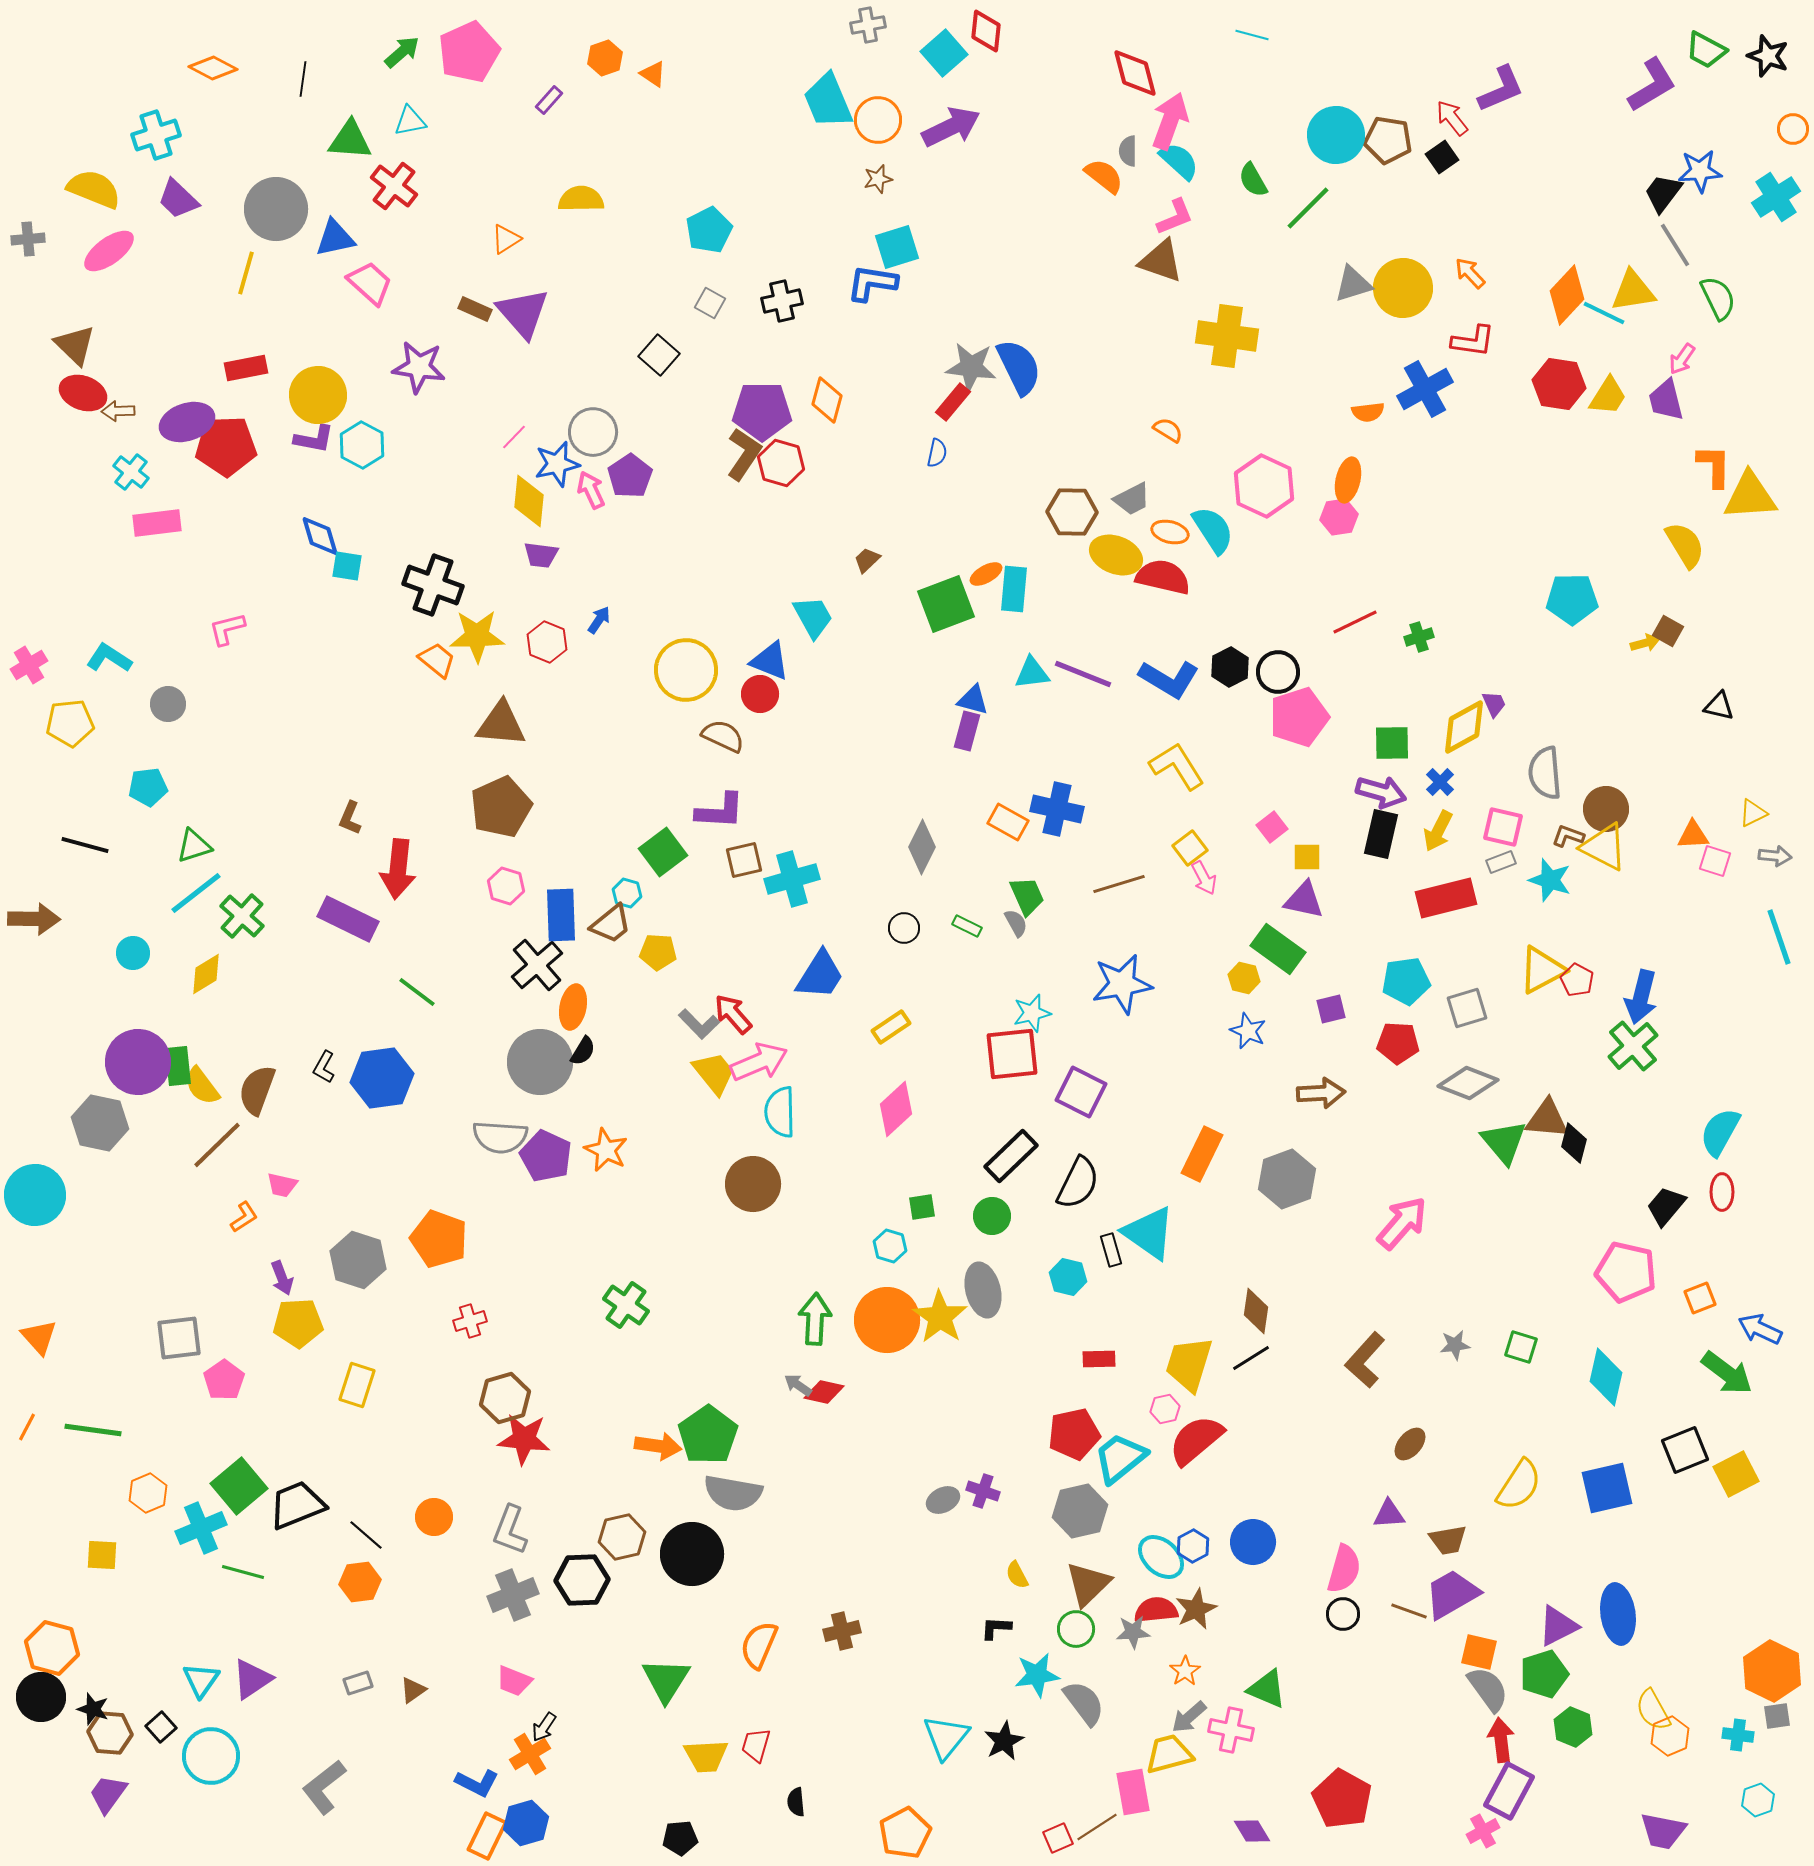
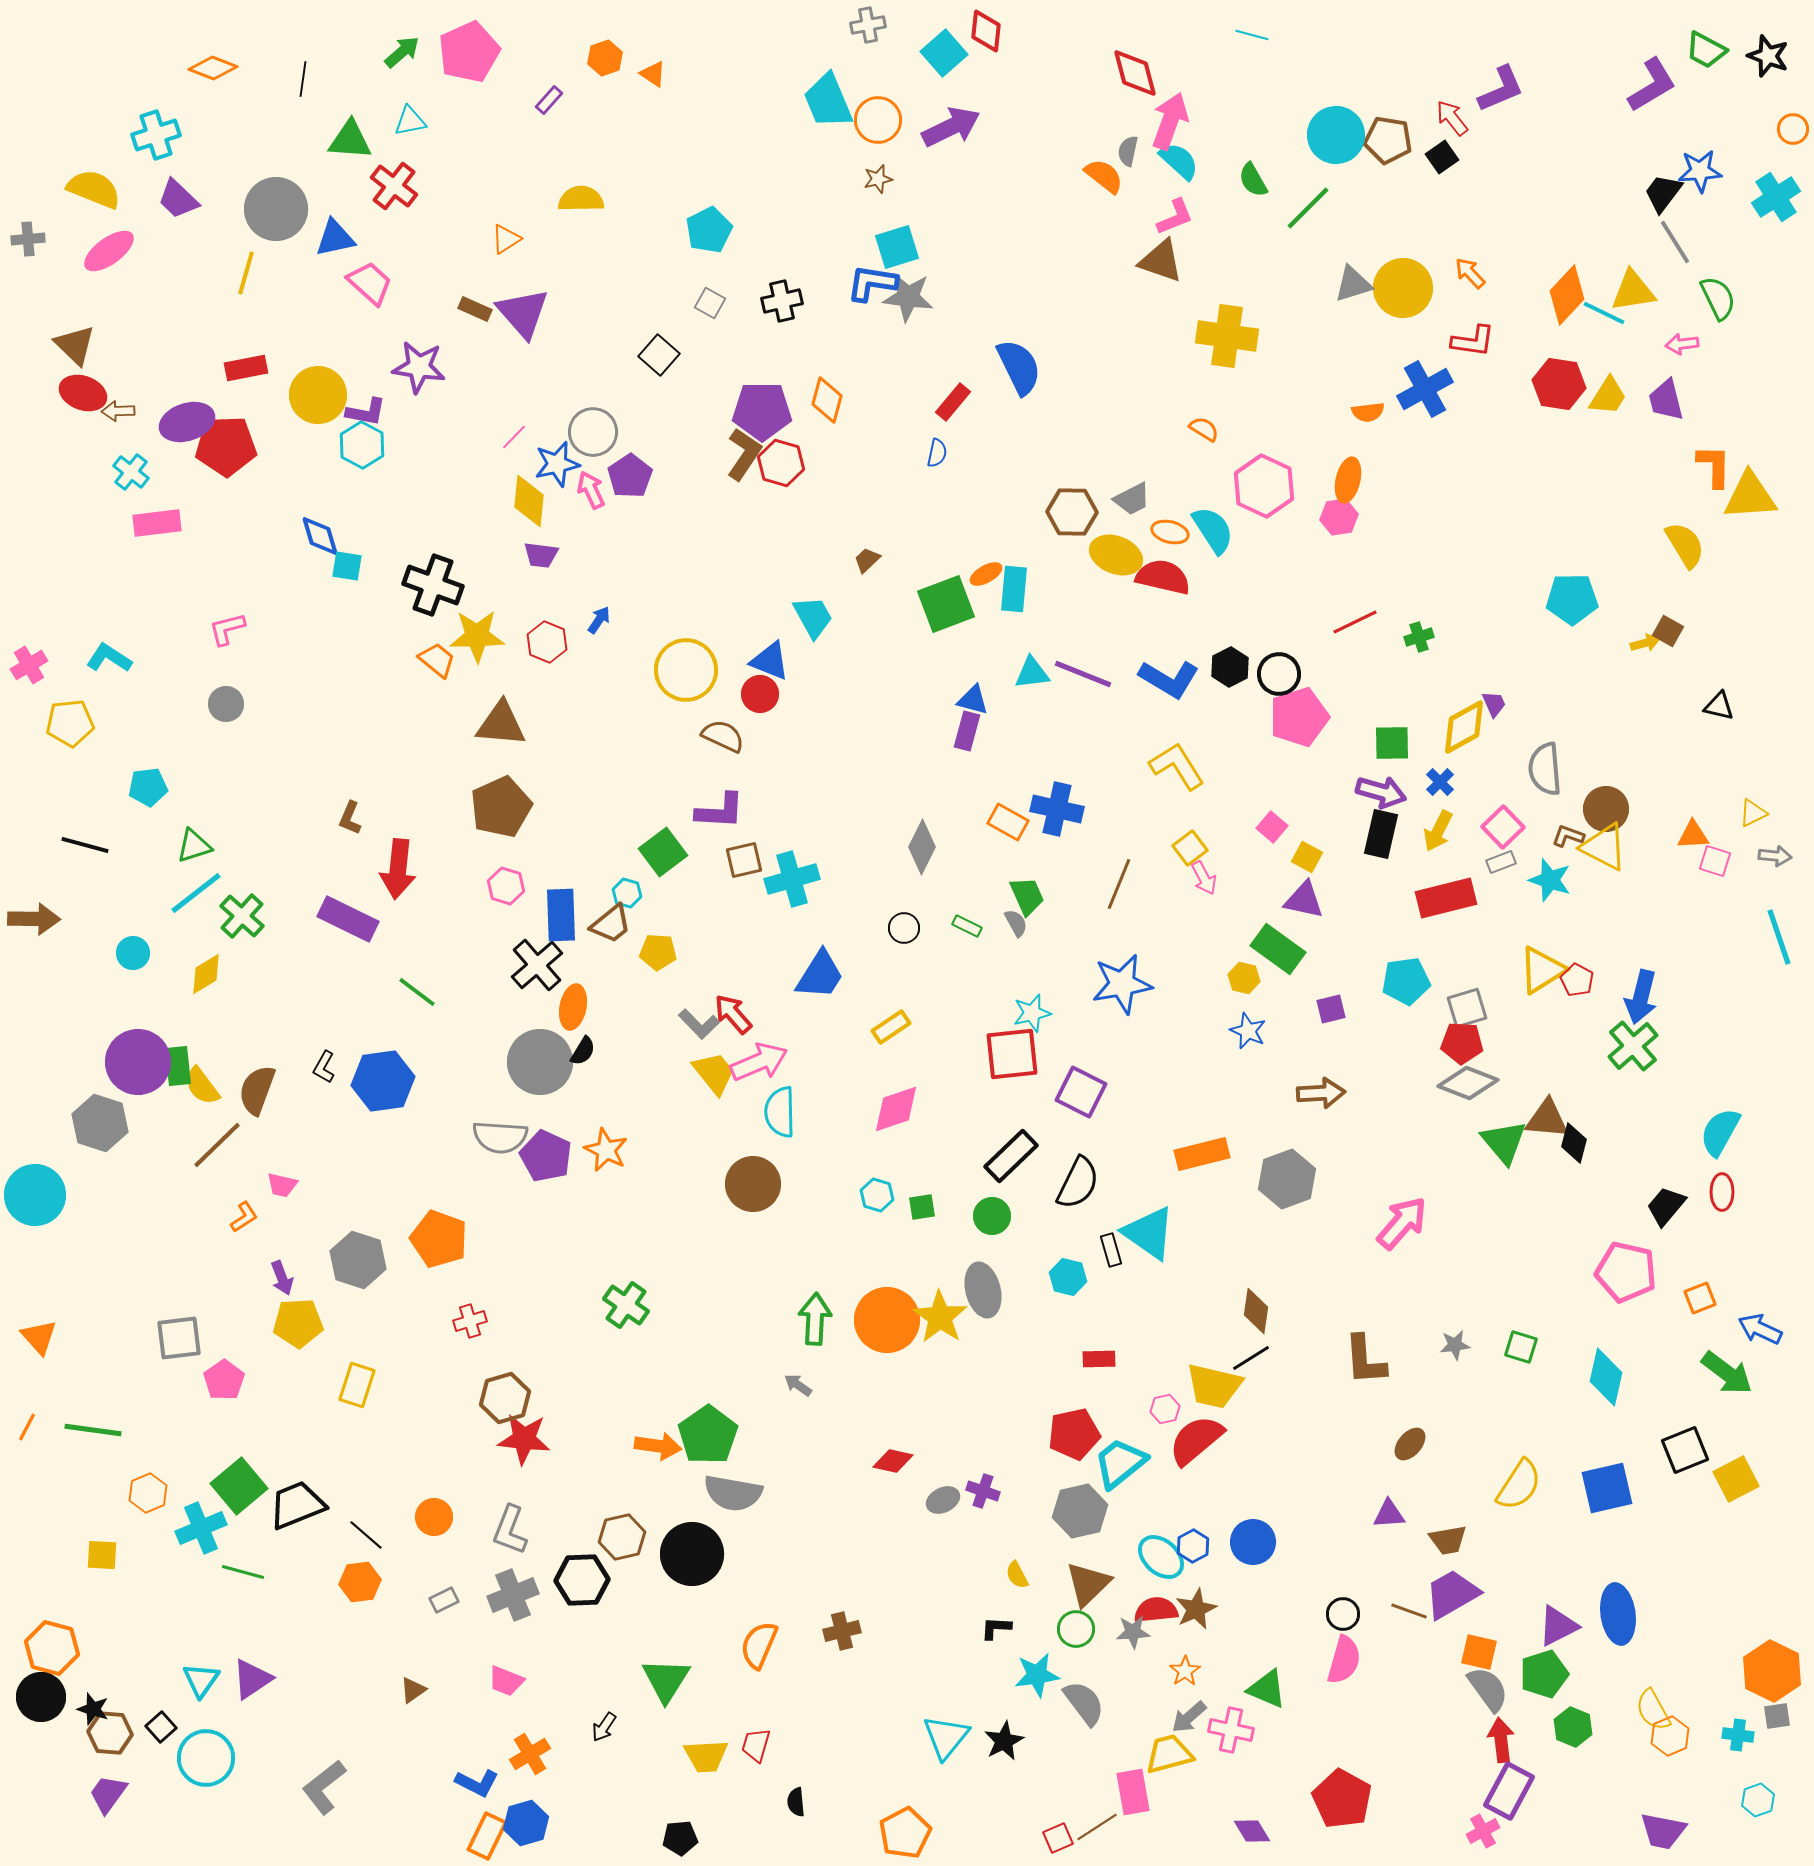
orange diamond at (213, 68): rotated 6 degrees counterclockwise
gray semicircle at (1128, 151): rotated 12 degrees clockwise
gray line at (1675, 245): moved 3 px up
pink arrow at (1682, 359): moved 15 px up; rotated 48 degrees clockwise
gray star at (971, 367): moved 63 px left, 70 px up
orange semicircle at (1168, 430): moved 36 px right, 1 px up
purple L-shape at (314, 439): moved 52 px right, 27 px up
black circle at (1278, 672): moved 1 px right, 2 px down
gray circle at (168, 704): moved 58 px right
gray semicircle at (1545, 773): moved 4 px up
pink square at (1272, 827): rotated 12 degrees counterclockwise
pink square at (1503, 827): rotated 33 degrees clockwise
yellow square at (1307, 857): rotated 28 degrees clockwise
brown line at (1119, 884): rotated 51 degrees counterclockwise
yellow triangle at (1542, 970): rotated 4 degrees counterclockwise
red pentagon at (1398, 1043): moved 64 px right
blue hexagon at (382, 1078): moved 1 px right, 3 px down
pink diamond at (896, 1109): rotated 24 degrees clockwise
gray hexagon at (100, 1123): rotated 6 degrees clockwise
orange rectangle at (1202, 1154): rotated 50 degrees clockwise
cyan hexagon at (890, 1246): moved 13 px left, 51 px up
brown L-shape at (1365, 1360): rotated 46 degrees counterclockwise
yellow trapezoid at (1189, 1364): moved 25 px right, 22 px down; rotated 94 degrees counterclockwise
red diamond at (824, 1392): moved 69 px right, 69 px down
cyan trapezoid at (1120, 1458): moved 5 px down
yellow square at (1736, 1474): moved 5 px down
pink semicircle at (1344, 1569): moved 91 px down
pink trapezoid at (514, 1681): moved 8 px left
gray rectangle at (358, 1683): moved 86 px right, 83 px up; rotated 8 degrees counterclockwise
black arrow at (544, 1727): moved 60 px right
cyan circle at (211, 1756): moved 5 px left, 2 px down
